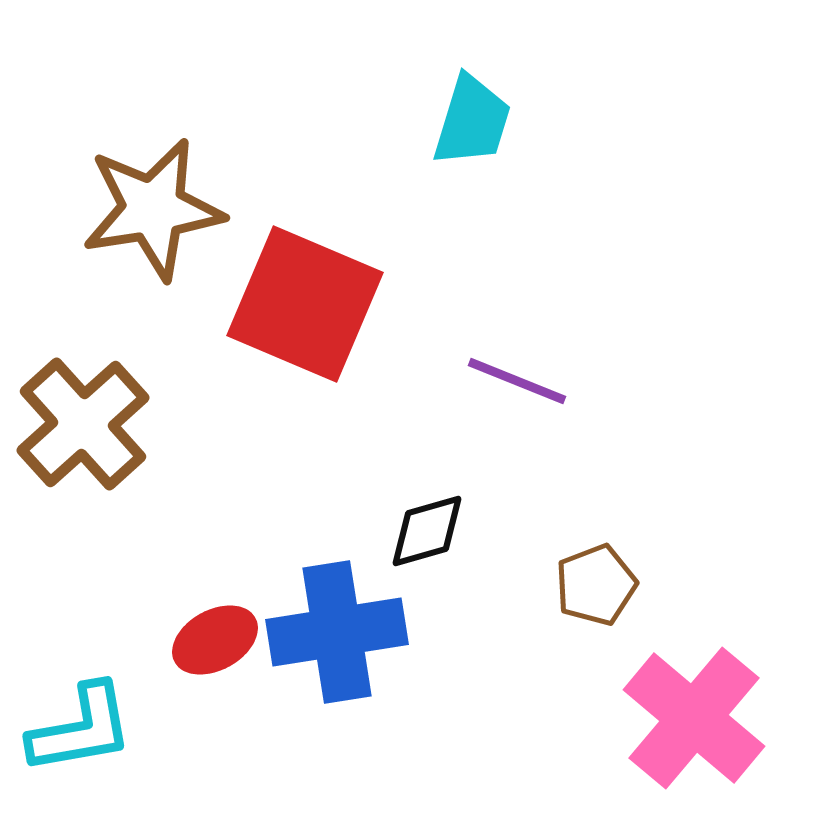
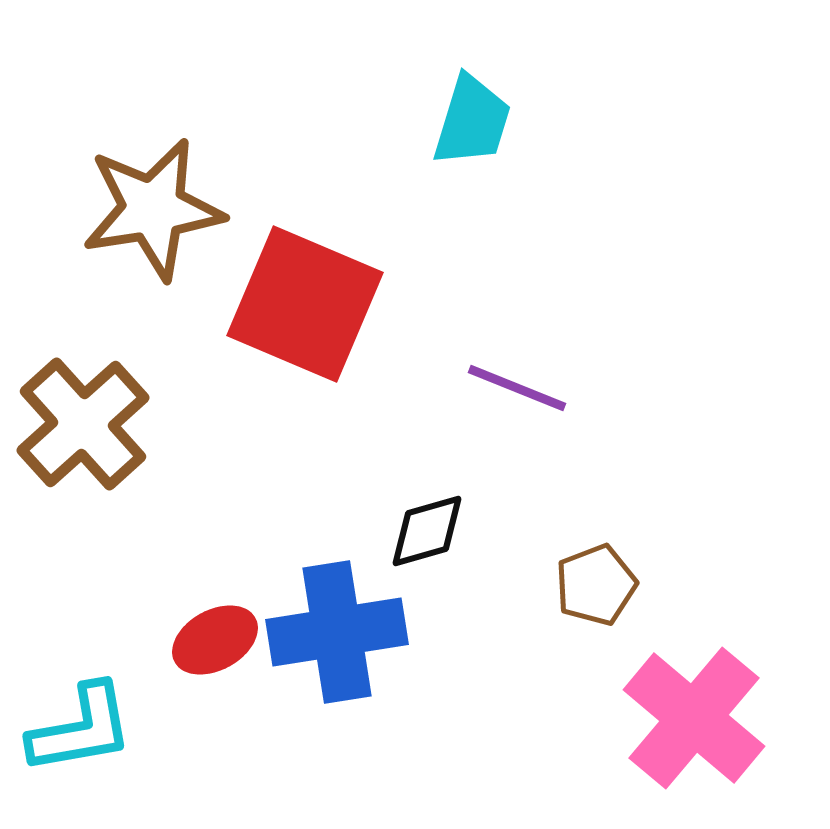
purple line: moved 7 px down
